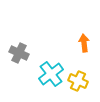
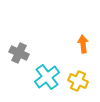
orange arrow: moved 1 px left, 1 px down
cyan cross: moved 4 px left, 3 px down
